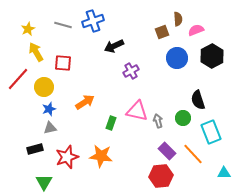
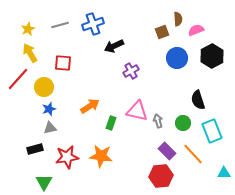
blue cross: moved 3 px down
gray line: moved 3 px left; rotated 30 degrees counterclockwise
yellow arrow: moved 6 px left, 1 px down
orange arrow: moved 5 px right, 4 px down
green circle: moved 5 px down
cyan rectangle: moved 1 px right, 1 px up
red star: rotated 10 degrees clockwise
